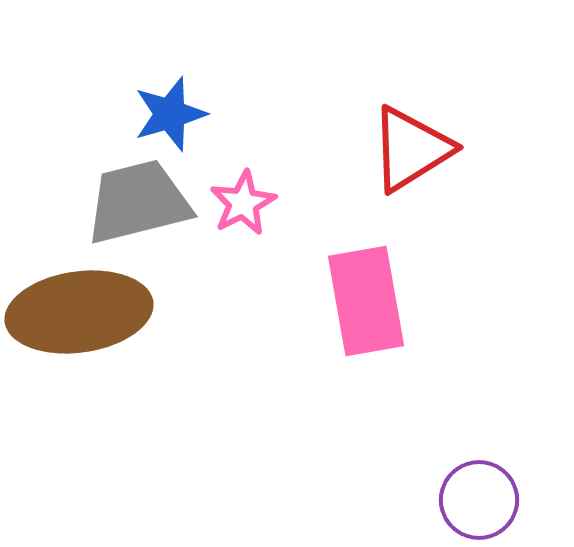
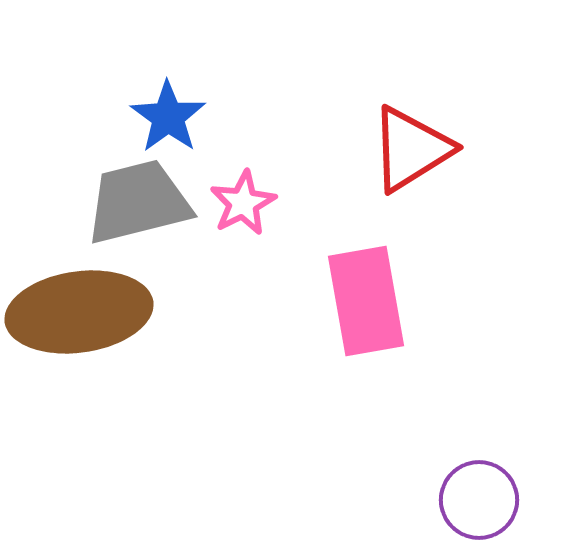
blue star: moved 2 px left, 3 px down; rotated 20 degrees counterclockwise
